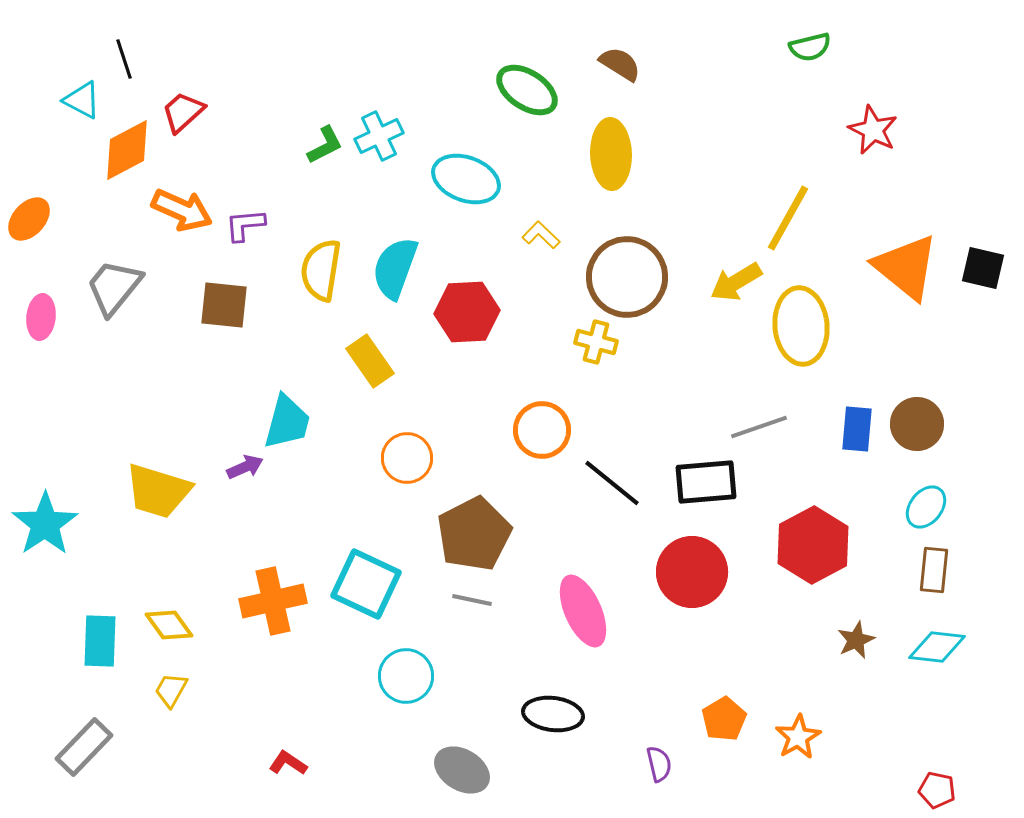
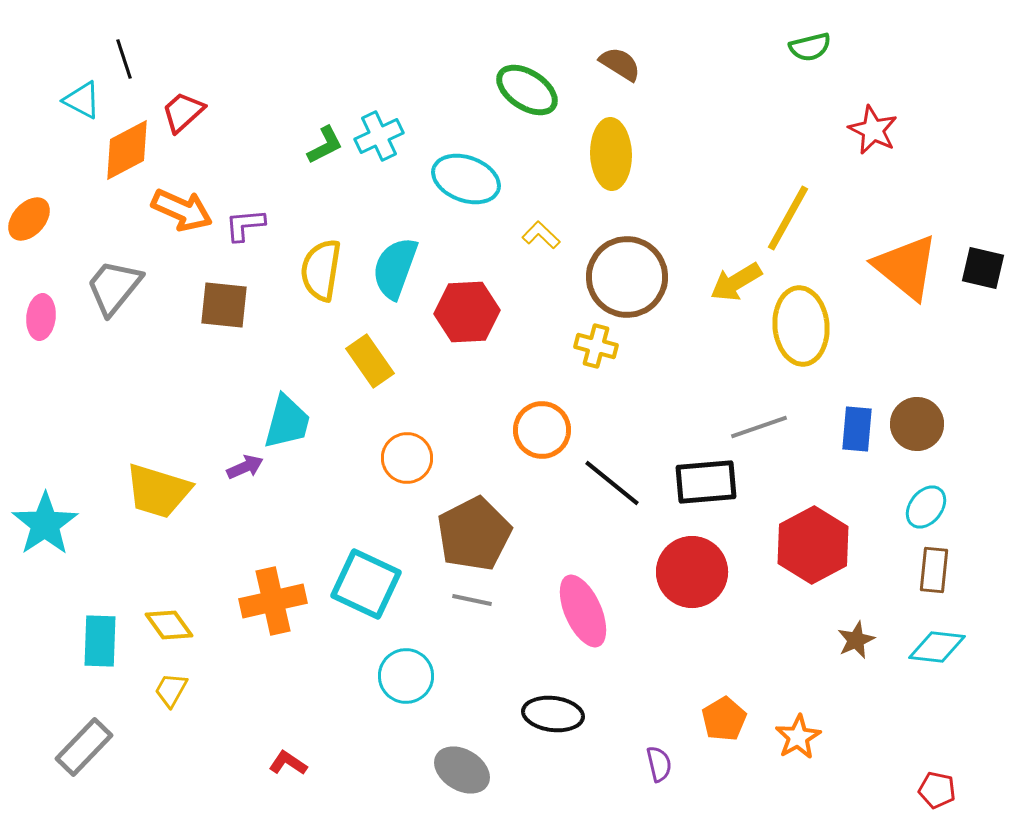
yellow cross at (596, 342): moved 4 px down
